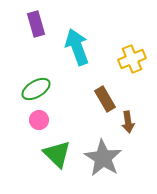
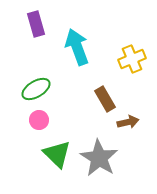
brown arrow: rotated 95 degrees counterclockwise
gray star: moved 4 px left
